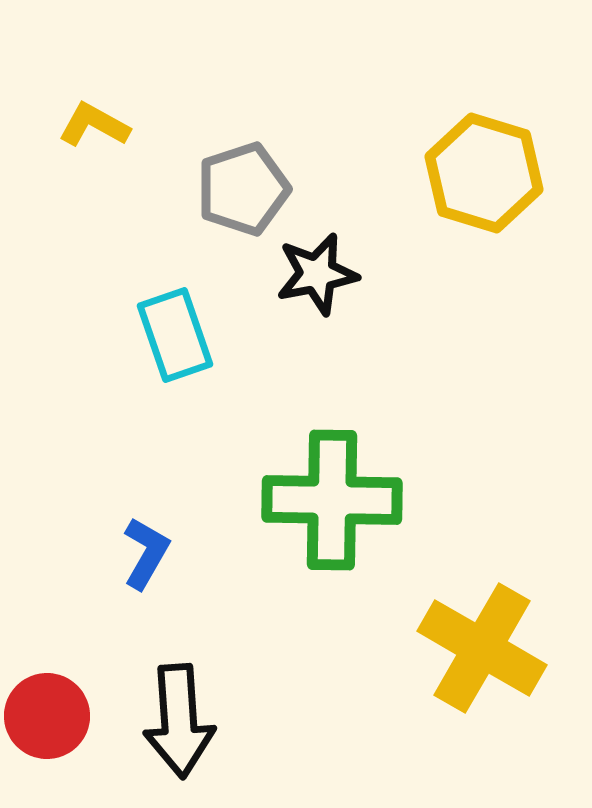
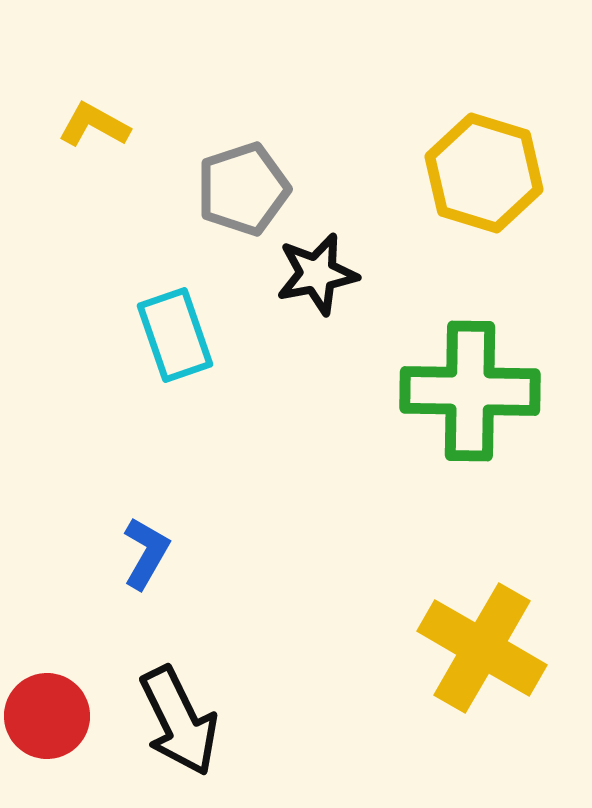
green cross: moved 138 px right, 109 px up
black arrow: rotated 22 degrees counterclockwise
